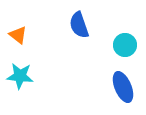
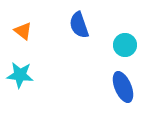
orange triangle: moved 5 px right, 4 px up
cyan star: moved 1 px up
